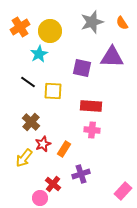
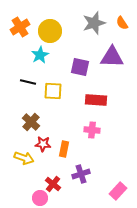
gray star: moved 2 px right, 1 px down
cyan star: moved 1 px right, 1 px down
purple square: moved 2 px left, 1 px up
black line: rotated 21 degrees counterclockwise
red rectangle: moved 5 px right, 6 px up
red star: rotated 28 degrees clockwise
orange rectangle: rotated 21 degrees counterclockwise
yellow arrow: rotated 108 degrees counterclockwise
pink rectangle: moved 5 px left
